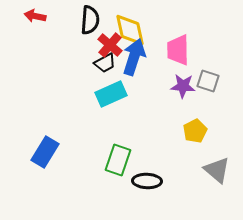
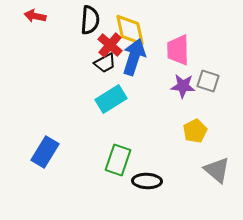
cyan rectangle: moved 5 px down; rotated 8 degrees counterclockwise
